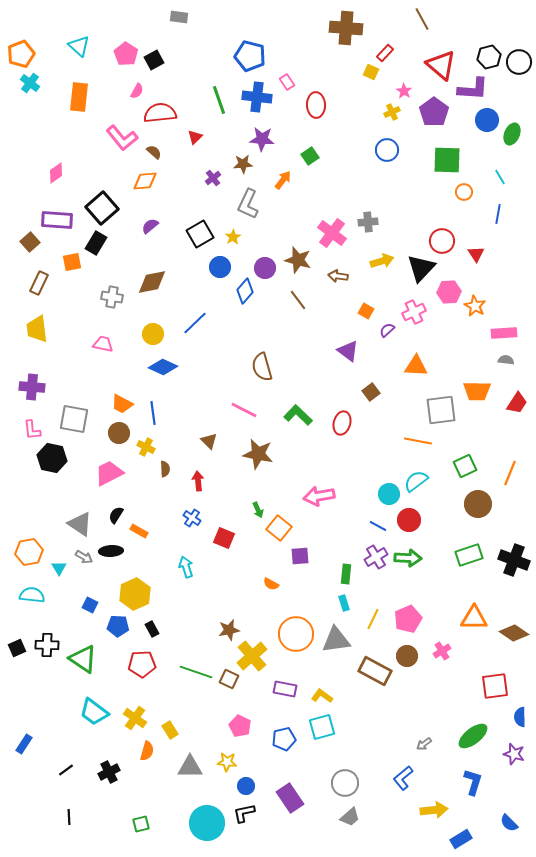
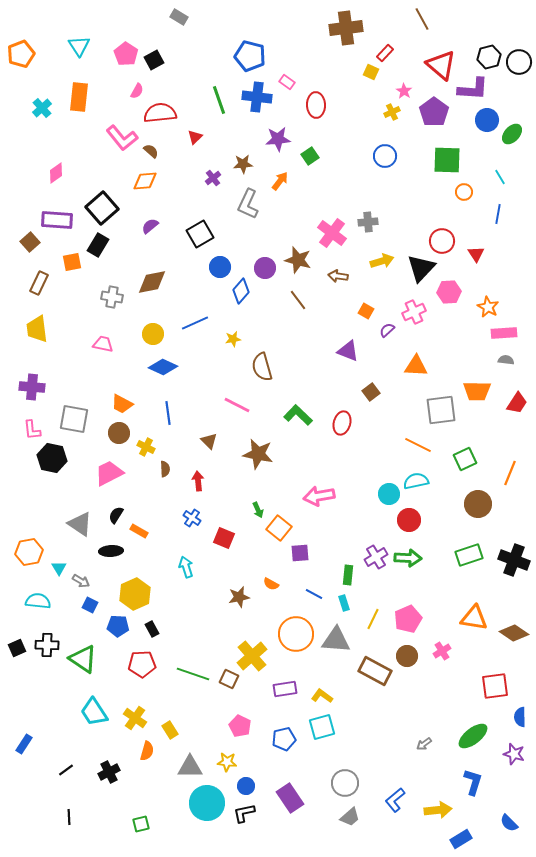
gray rectangle at (179, 17): rotated 24 degrees clockwise
brown cross at (346, 28): rotated 12 degrees counterclockwise
cyan triangle at (79, 46): rotated 15 degrees clockwise
pink rectangle at (287, 82): rotated 21 degrees counterclockwise
cyan cross at (30, 83): moved 12 px right, 25 px down; rotated 12 degrees clockwise
green ellipse at (512, 134): rotated 20 degrees clockwise
purple star at (262, 139): moved 16 px right; rotated 10 degrees counterclockwise
blue circle at (387, 150): moved 2 px left, 6 px down
brown semicircle at (154, 152): moved 3 px left, 1 px up
orange arrow at (283, 180): moved 3 px left, 1 px down
yellow star at (233, 237): moved 102 px down; rotated 21 degrees clockwise
black rectangle at (96, 243): moved 2 px right, 2 px down
blue diamond at (245, 291): moved 4 px left
orange star at (475, 306): moved 13 px right, 1 px down
blue line at (195, 323): rotated 20 degrees clockwise
purple triangle at (348, 351): rotated 15 degrees counterclockwise
pink line at (244, 410): moved 7 px left, 5 px up
blue line at (153, 413): moved 15 px right
orange line at (418, 441): moved 4 px down; rotated 16 degrees clockwise
green square at (465, 466): moved 7 px up
cyan semicircle at (416, 481): rotated 25 degrees clockwise
blue line at (378, 526): moved 64 px left, 68 px down
purple square at (300, 556): moved 3 px up
gray arrow at (84, 557): moved 3 px left, 24 px down
green rectangle at (346, 574): moved 2 px right, 1 px down
cyan semicircle at (32, 595): moved 6 px right, 6 px down
orange triangle at (474, 618): rotated 8 degrees clockwise
brown star at (229, 630): moved 10 px right, 33 px up
gray triangle at (336, 640): rotated 12 degrees clockwise
green line at (196, 672): moved 3 px left, 2 px down
purple rectangle at (285, 689): rotated 20 degrees counterclockwise
cyan trapezoid at (94, 712): rotated 20 degrees clockwise
blue L-shape at (403, 778): moved 8 px left, 22 px down
yellow arrow at (434, 810): moved 4 px right
cyan circle at (207, 823): moved 20 px up
